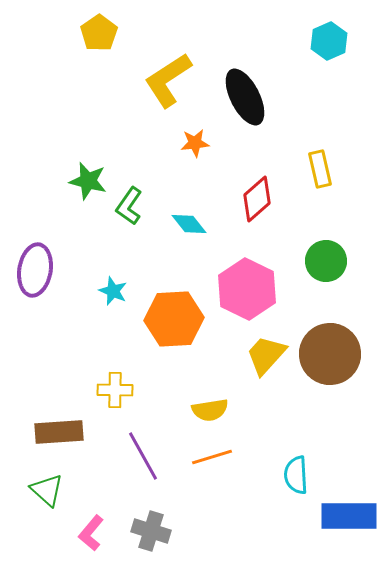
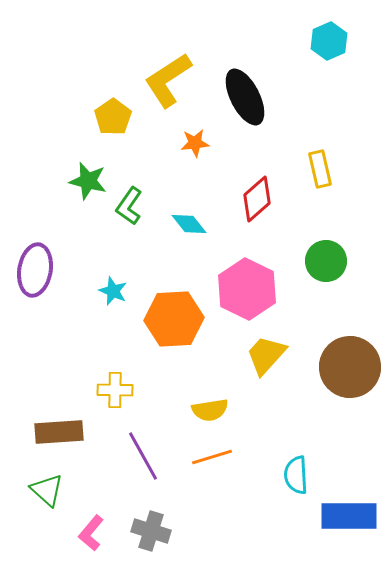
yellow pentagon: moved 14 px right, 84 px down
brown circle: moved 20 px right, 13 px down
